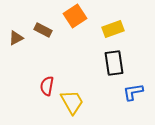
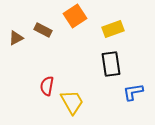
black rectangle: moved 3 px left, 1 px down
